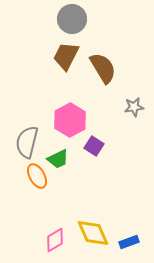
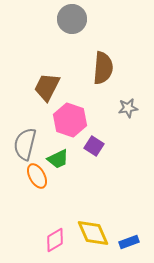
brown trapezoid: moved 19 px left, 31 px down
brown semicircle: rotated 36 degrees clockwise
gray star: moved 6 px left, 1 px down
pink hexagon: rotated 12 degrees counterclockwise
gray semicircle: moved 2 px left, 2 px down
